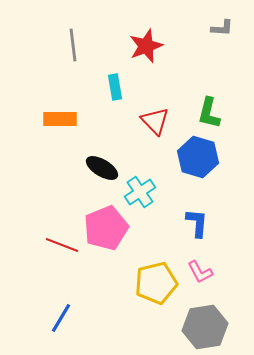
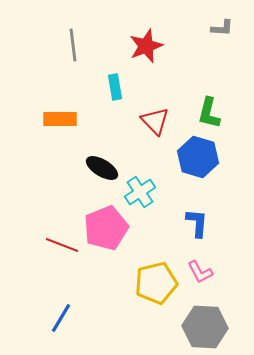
gray hexagon: rotated 12 degrees clockwise
